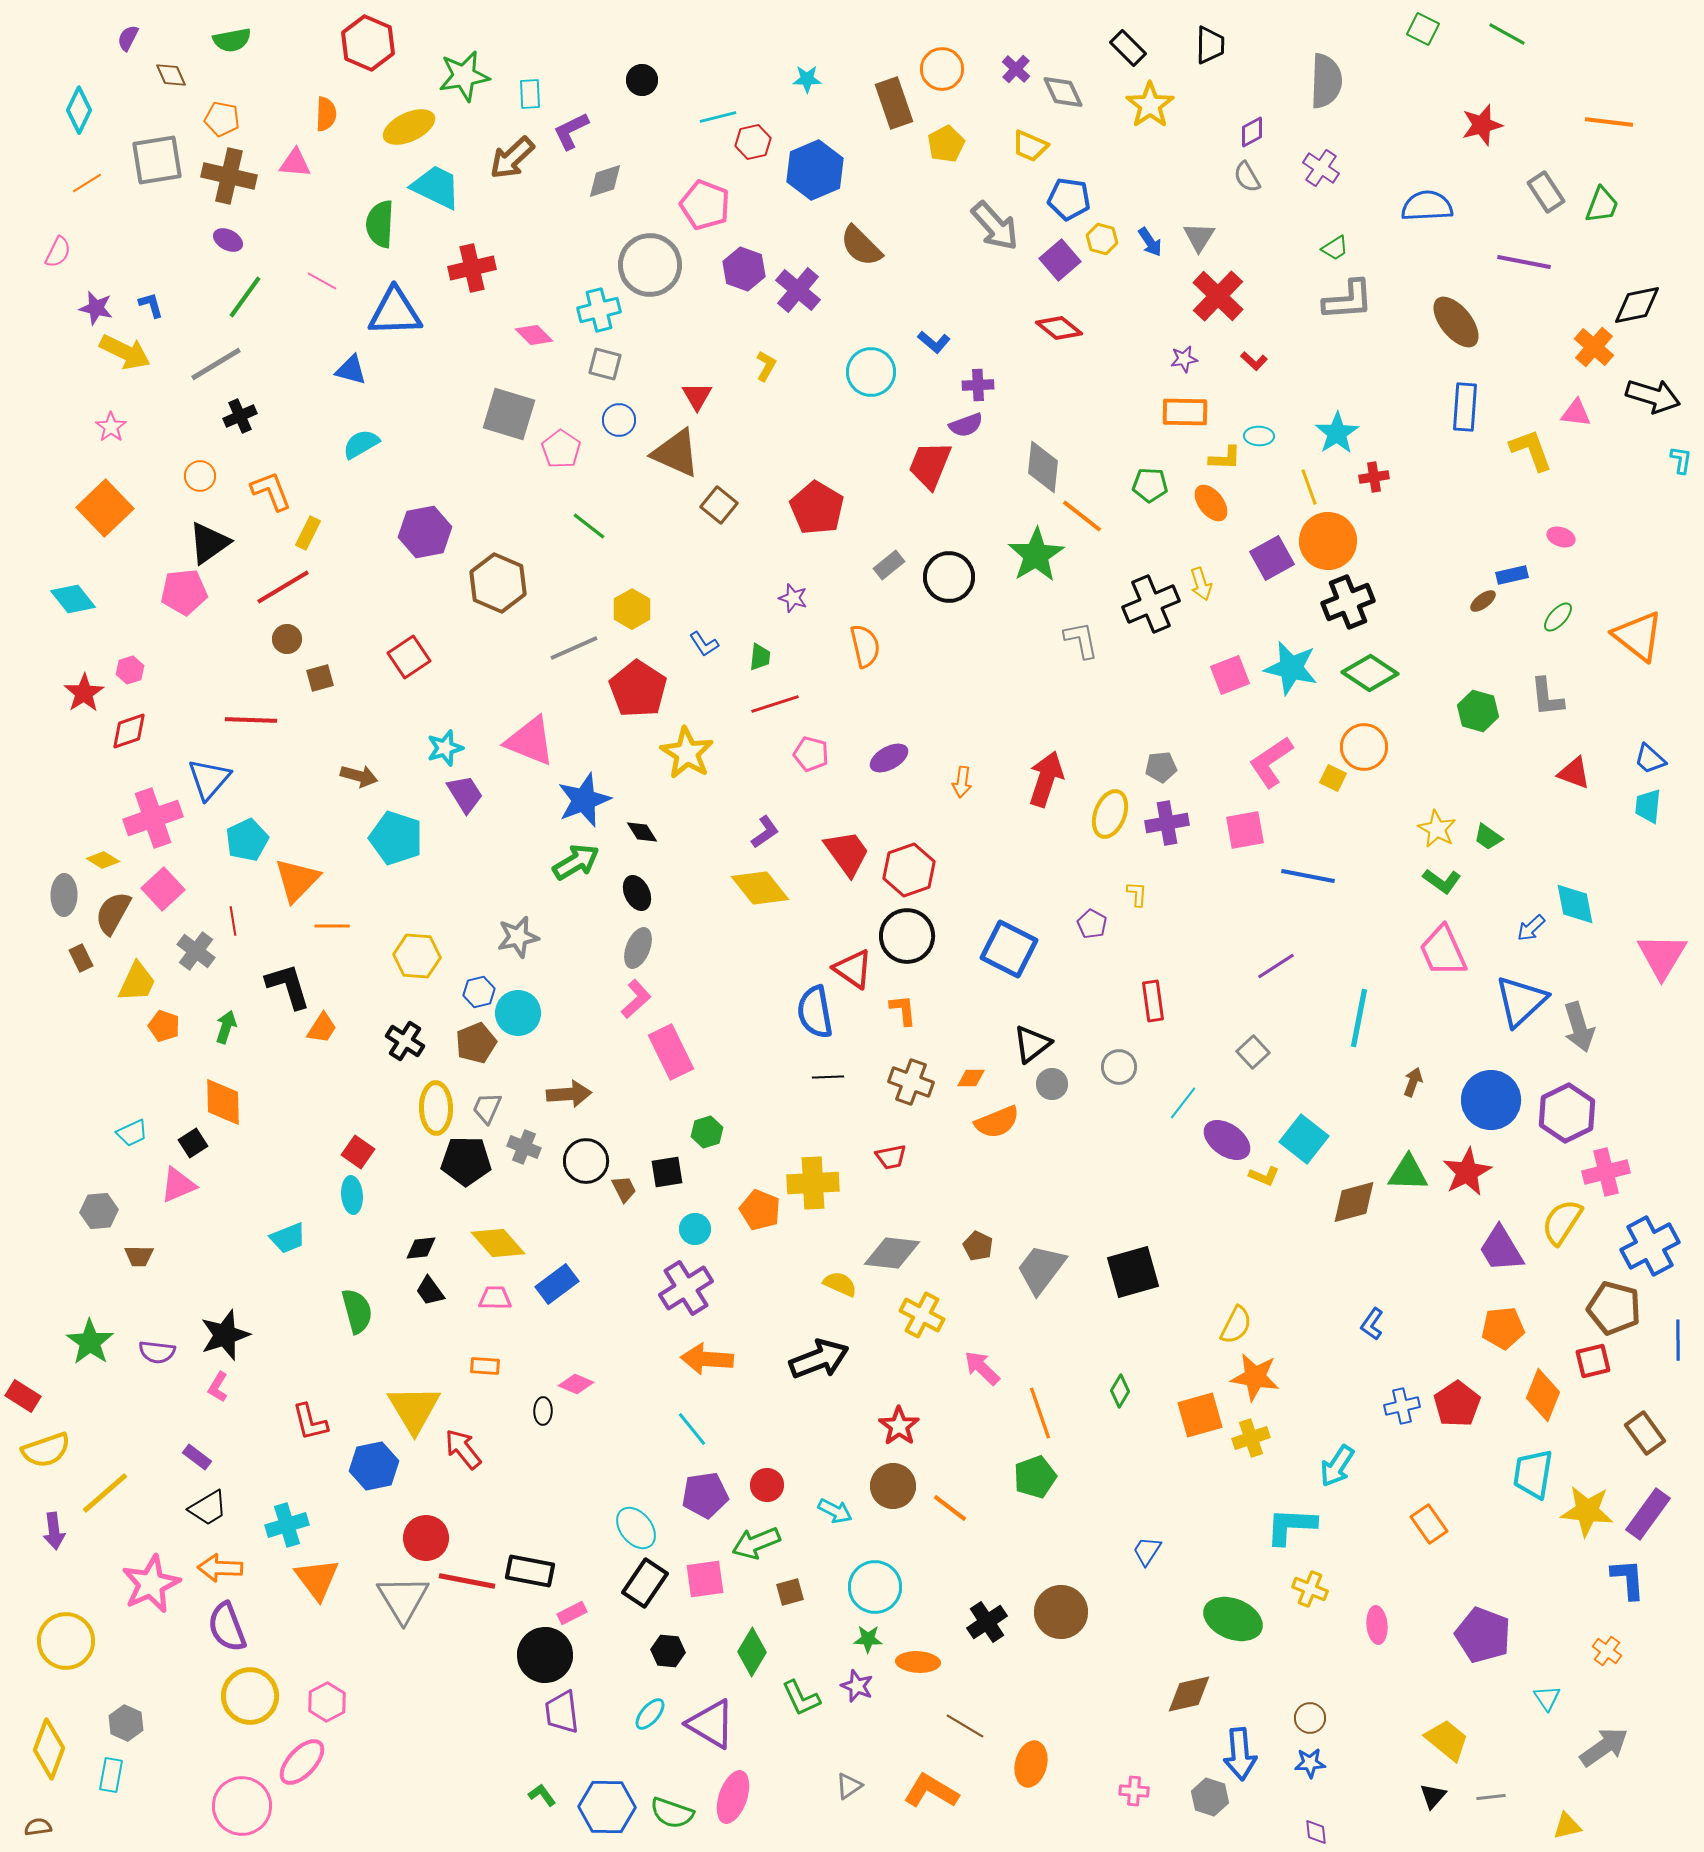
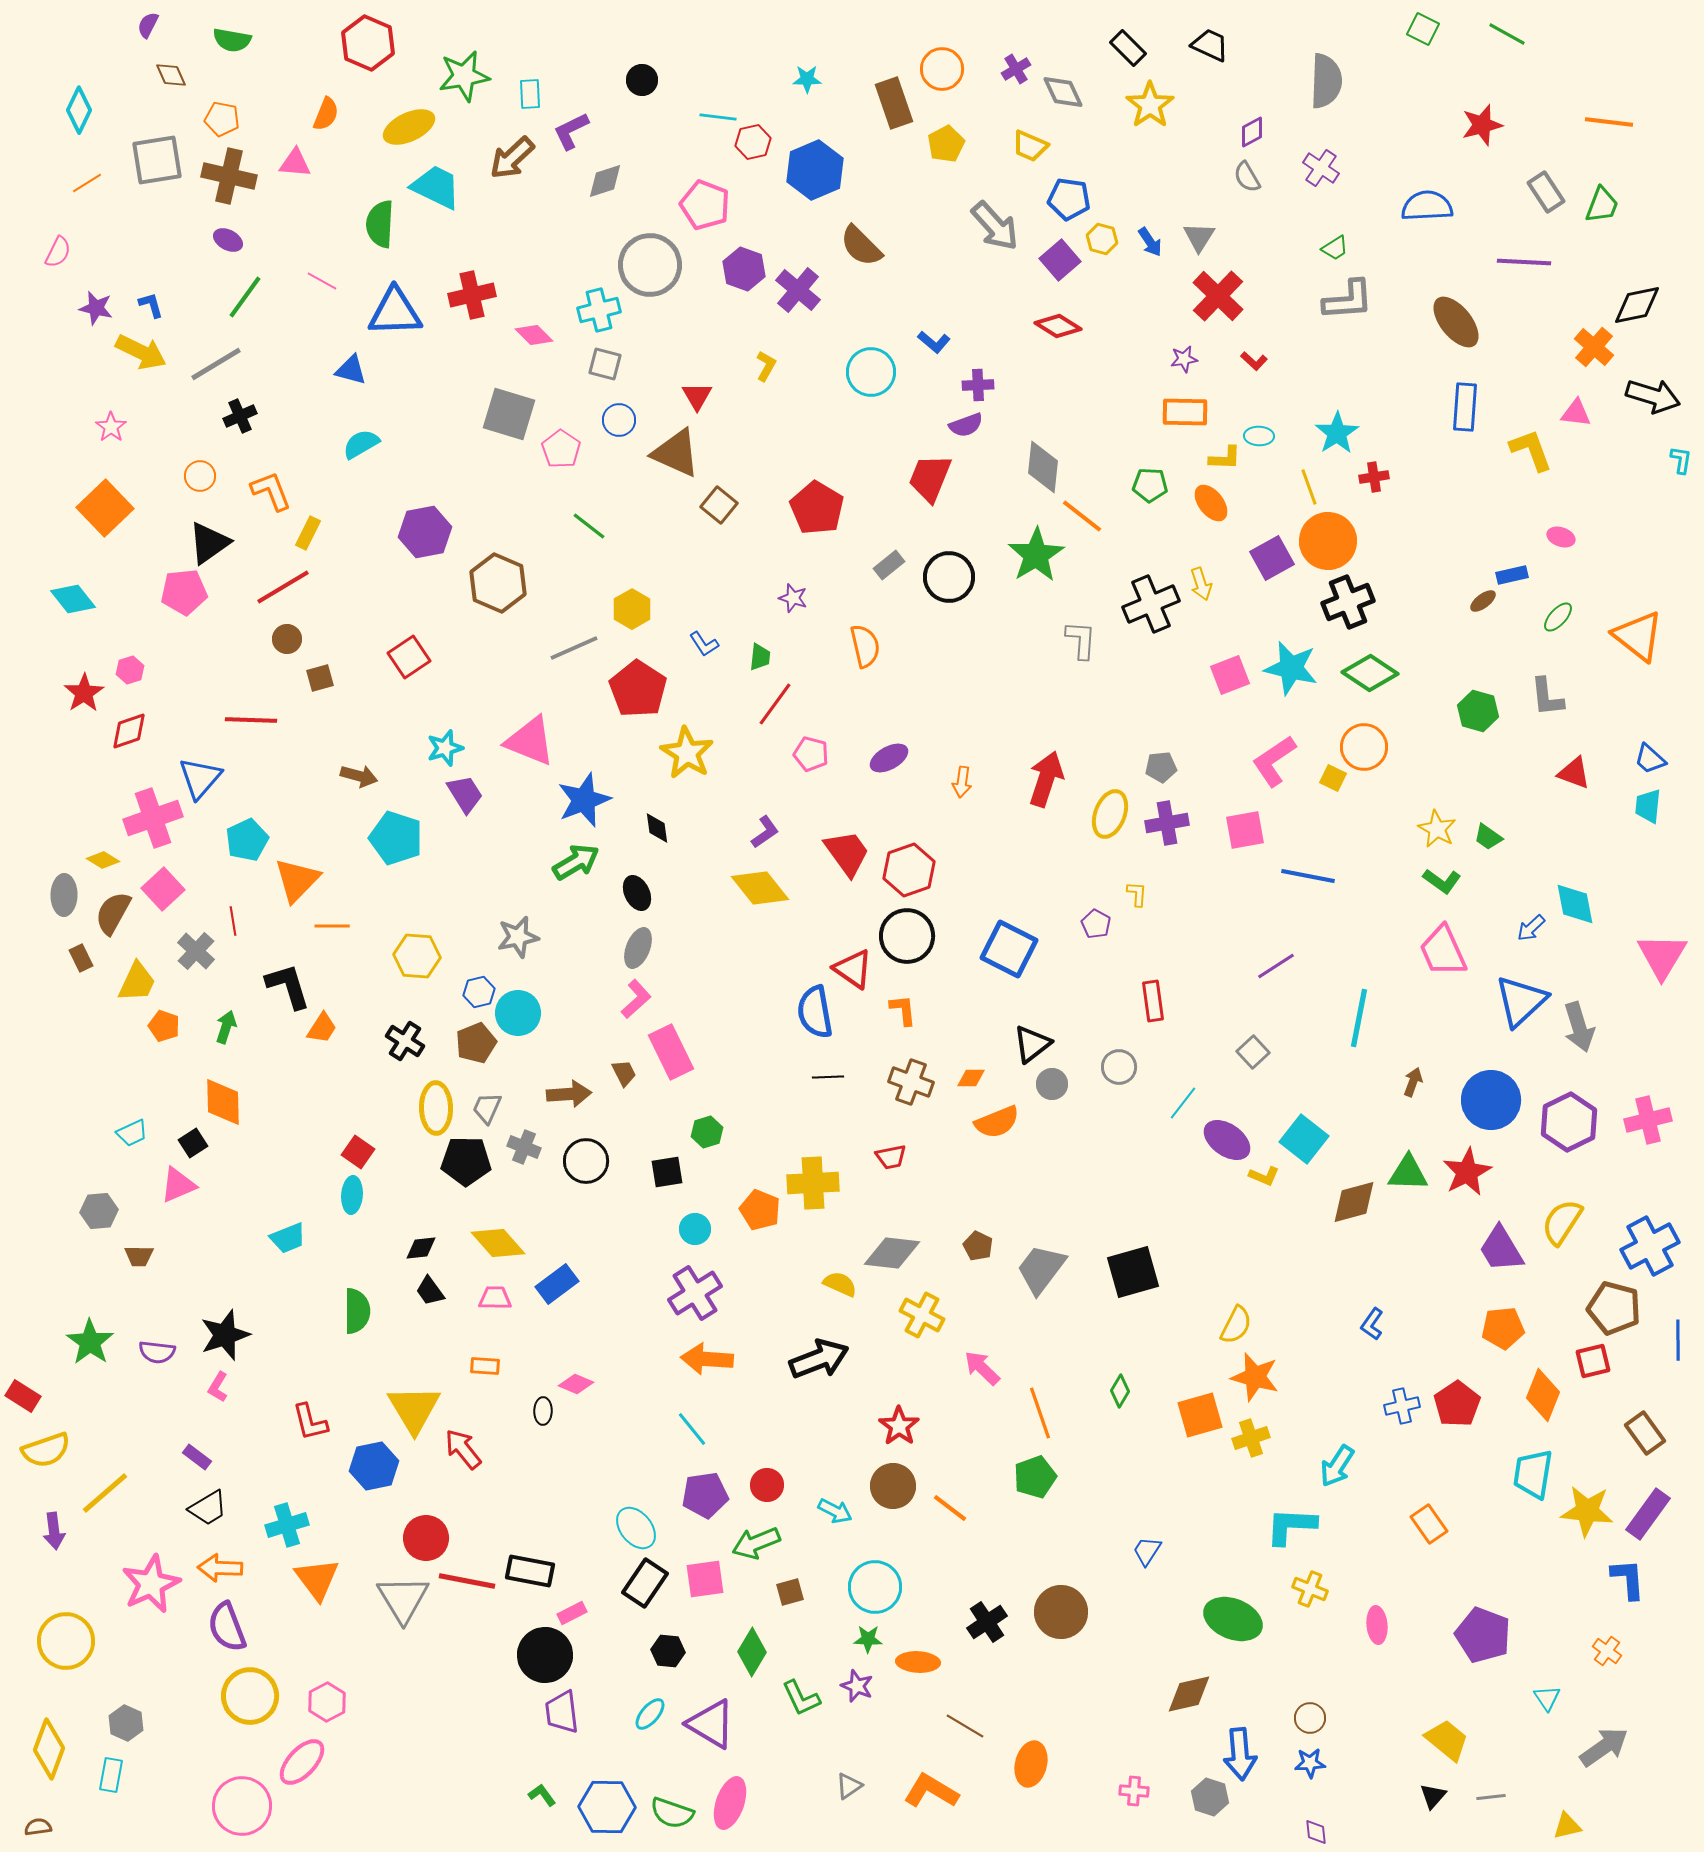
purple semicircle at (128, 38): moved 20 px right, 13 px up
green semicircle at (232, 40): rotated 21 degrees clockwise
black trapezoid at (1210, 45): rotated 66 degrees counterclockwise
purple cross at (1016, 69): rotated 16 degrees clockwise
orange semicircle at (326, 114): rotated 20 degrees clockwise
cyan line at (718, 117): rotated 21 degrees clockwise
purple line at (1524, 262): rotated 8 degrees counterclockwise
red cross at (472, 268): moved 27 px down
red diamond at (1059, 328): moved 1 px left, 2 px up; rotated 6 degrees counterclockwise
yellow arrow at (125, 352): moved 16 px right
red trapezoid at (930, 465): moved 13 px down
gray L-shape at (1081, 640): rotated 15 degrees clockwise
red line at (775, 704): rotated 36 degrees counterclockwise
pink L-shape at (1271, 762): moved 3 px right, 1 px up
blue triangle at (209, 779): moved 9 px left, 1 px up
black diamond at (642, 832): moved 15 px right, 4 px up; rotated 24 degrees clockwise
purple pentagon at (1092, 924): moved 4 px right
gray cross at (196, 951): rotated 6 degrees clockwise
purple hexagon at (1567, 1113): moved 2 px right, 9 px down
pink cross at (1606, 1172): moved 42 px right, 52 px up
brown trapezoid at (624, 1189): moved 116 px up
cyan ellipse at (352, 1195): rotated 9 degrees clockwise
purple cross at (686, 1288): moved 9 px right, 5 px down
green semicircle at (357, 1311): rotated 15 degrees clockwise
orange star at (1255, 1377): rotated 6 degrees clockwise
pink ellipse at (733, 1797): moved 3 px left, 6 px down
